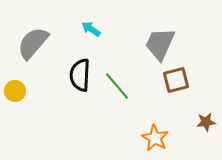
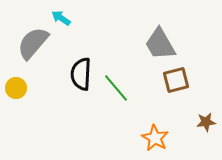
cyan arrow: moved 30 px left, 11 px up
gray trapezoid: rotated 54 degrees counterclockwise
black semicircle: moved 1 px right, 1 px up
green line: moved 1 px left, 2 px down
yellow circle: moved 1 px right, 3 px up
